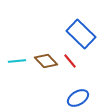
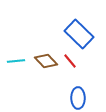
blue rectangle: moved 2 px left
cyan line: moved 1 px left
blue ellipse: rotated 60 degrees counterclockwise
